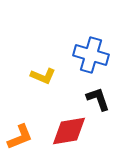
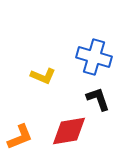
blue cross: moved 3 px right, 2 px down
